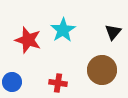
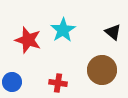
black triangle: rotated 30 degrees counterclockwise
